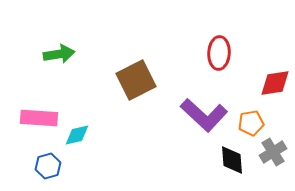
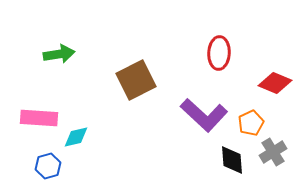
red diamond: rotated 32 degrees clockwise
orange pentagon: rotated 15 degrees counterclockwise
cyan diamond: moved 1 px left, 2 px down
